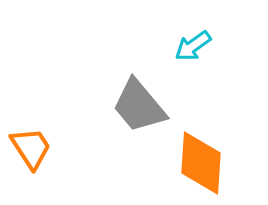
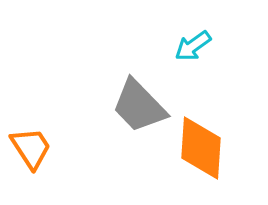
gray trapezoid: rotated 4 degrees counterclockwise
orange diamond: moved 15 px up
